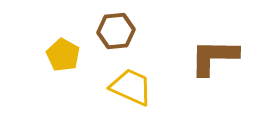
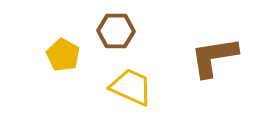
brown hexagon: rotated 6 degrees clockwise
brown L-shape: rotated 10 degrees counterclockwise
